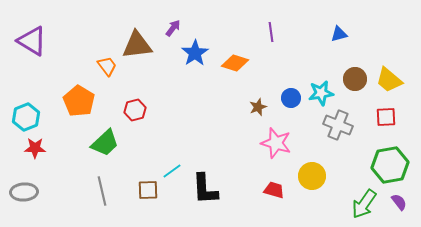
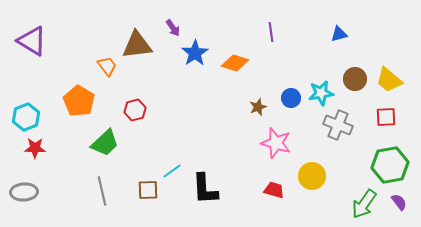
purple arrow: rotated 108 degrees clockwise
